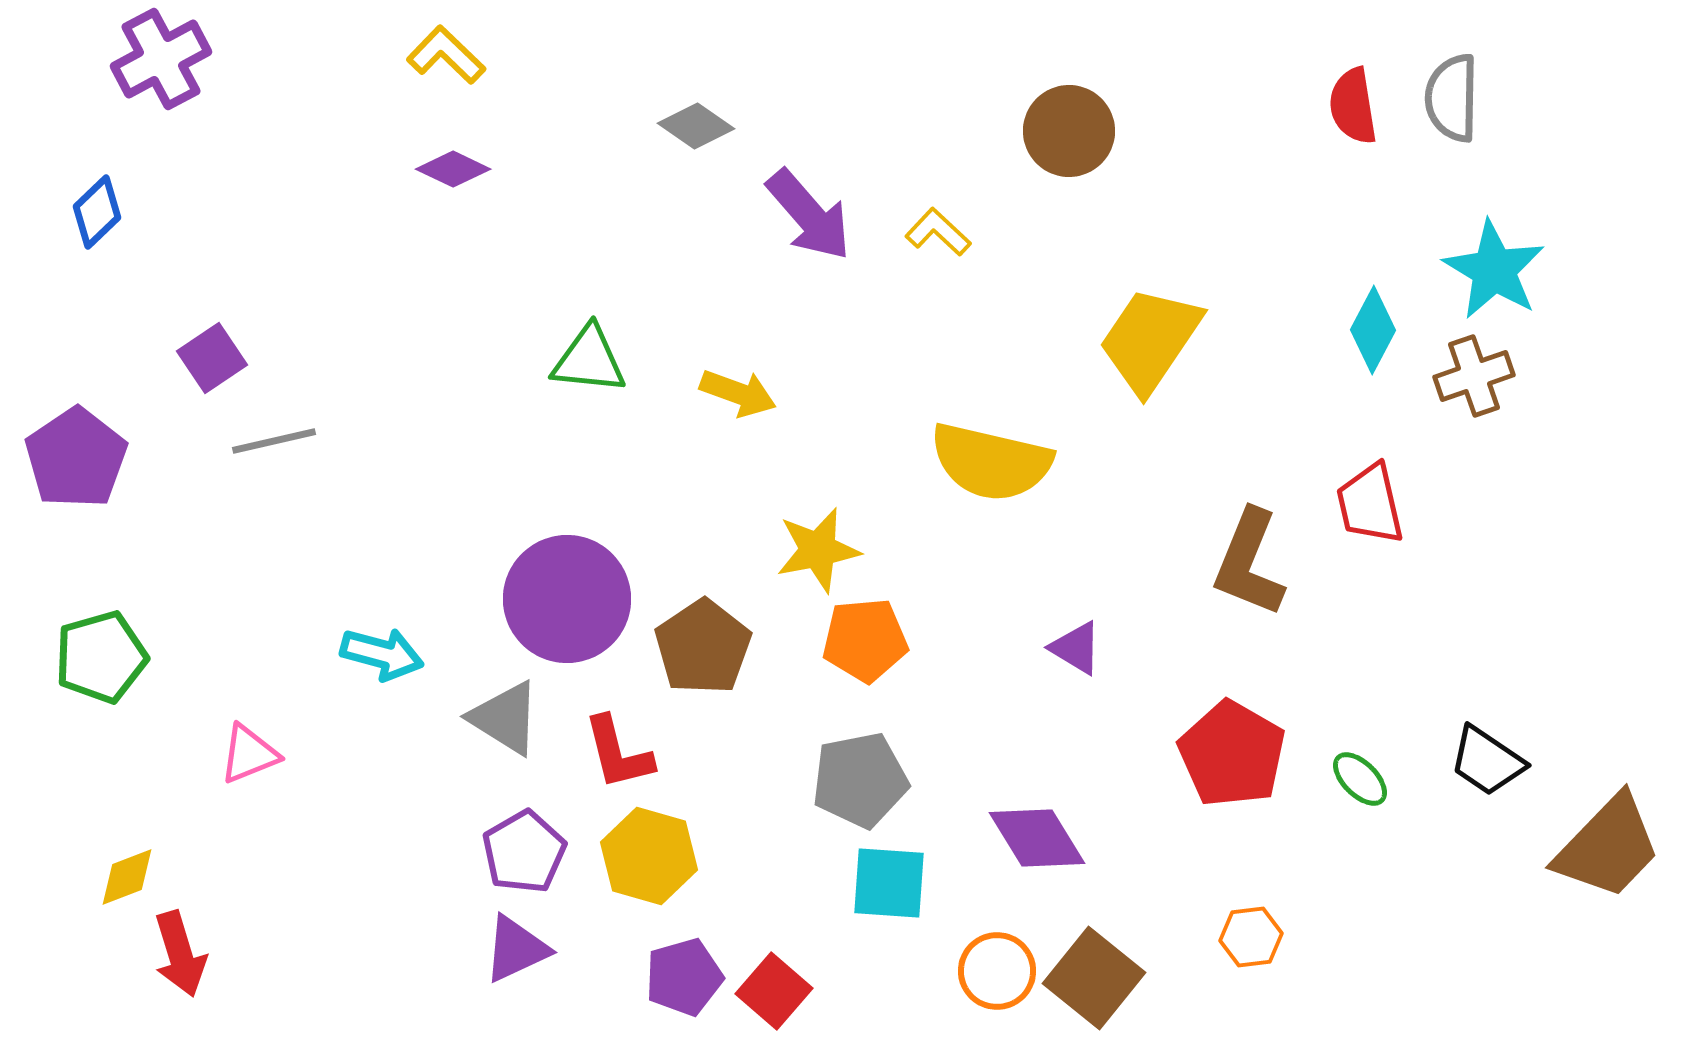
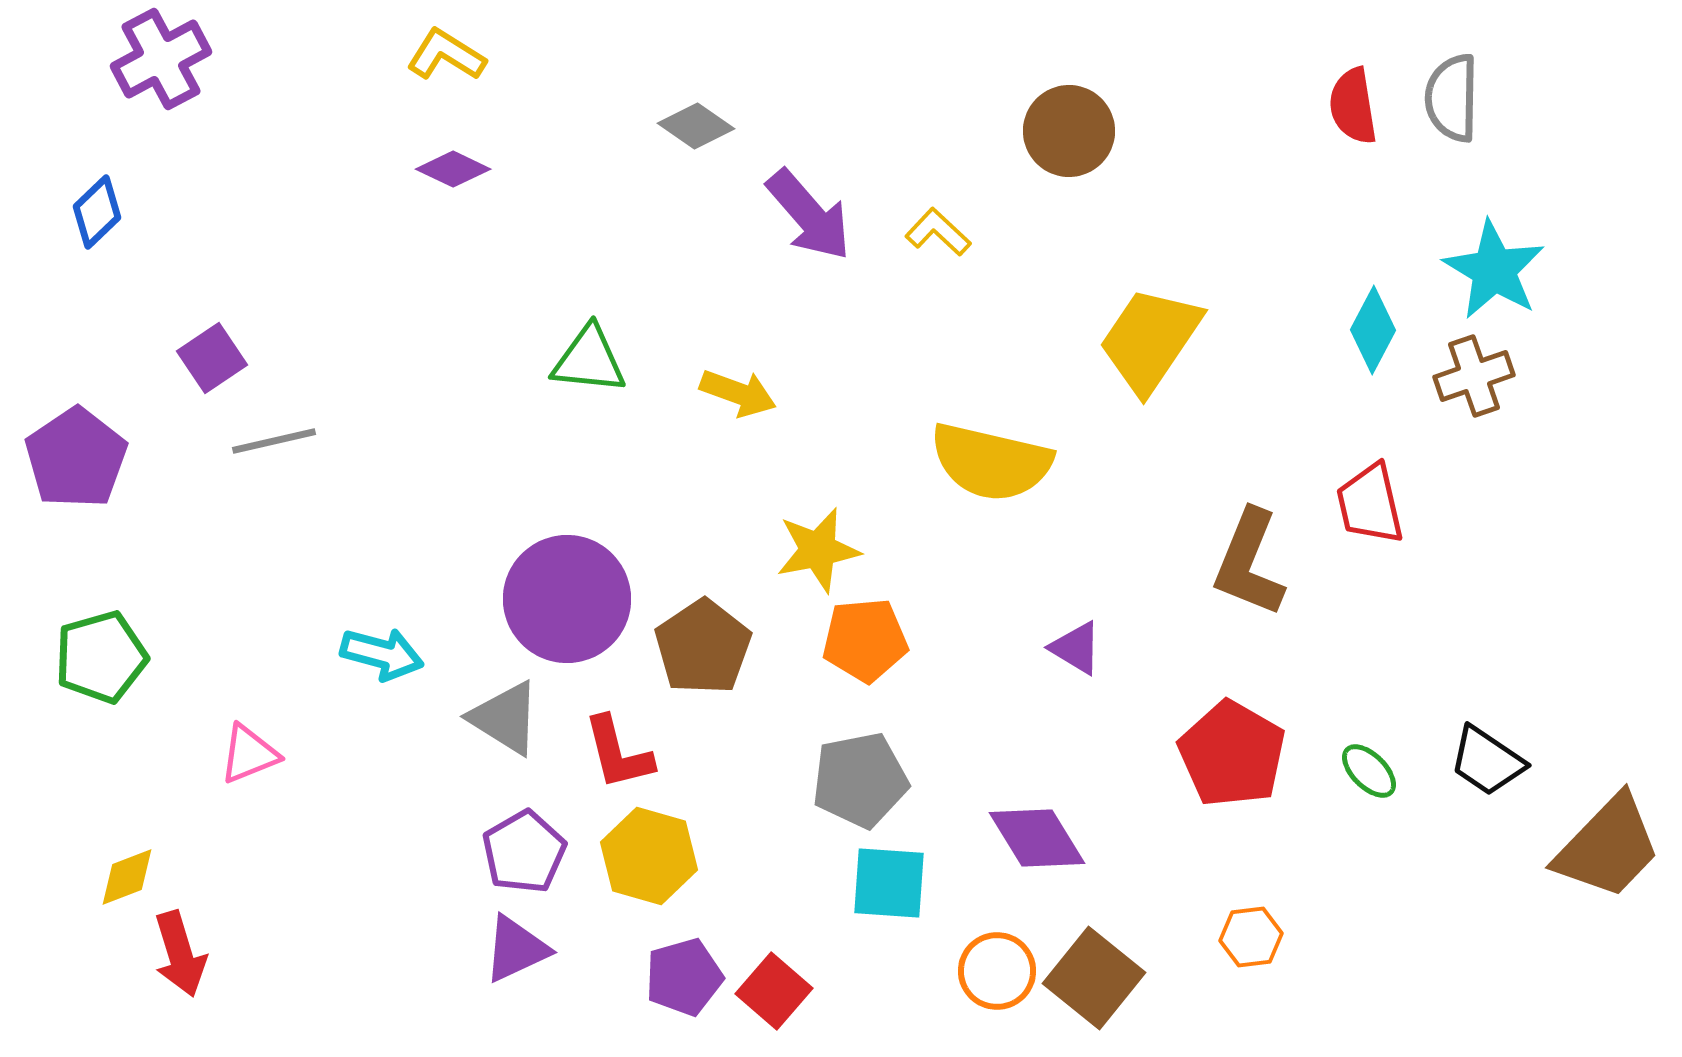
yellow L-shape at (446, 55): rotated 12 degrees counterclockwise
green ellipse at (1360, 779): moved 9 px right, 8 px up
